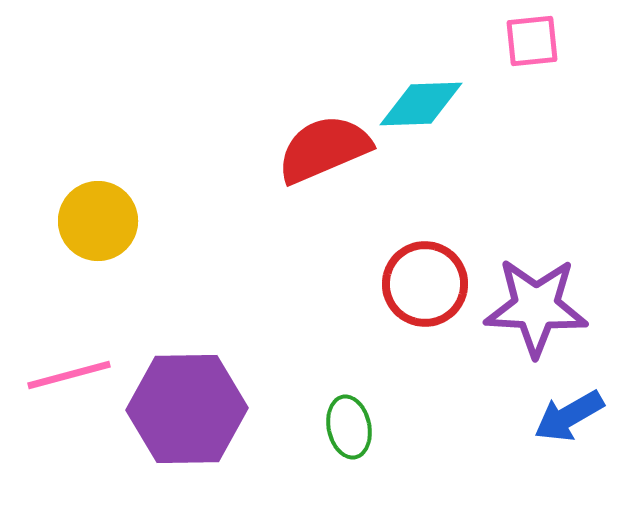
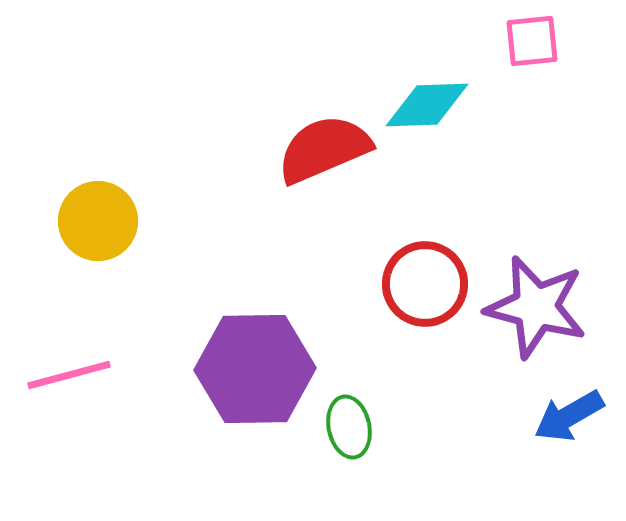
cyan diamond: moved 6 px right, 1 px down
purple star: rotated 12 degrees clockwise
purple hexagon: moved 68 px right, 40 px up
